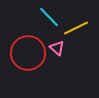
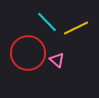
cyan line: moved 2 px left, 5 px down
pink triangle: moved 12 px down
